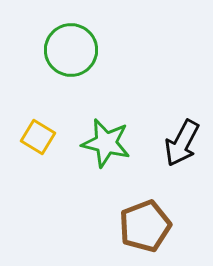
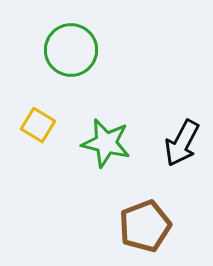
yellow square: moved 12 px up
